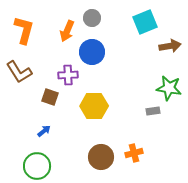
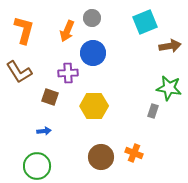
blue circle: moved 1 px right, 1 px down
purple cross: moved 2 px up
gray rectangle: rotated 64 degrees counterclockwise
blue arrow: rotated 32 degrees clockwise
orange cross: rotated 36 degrees clockwise
